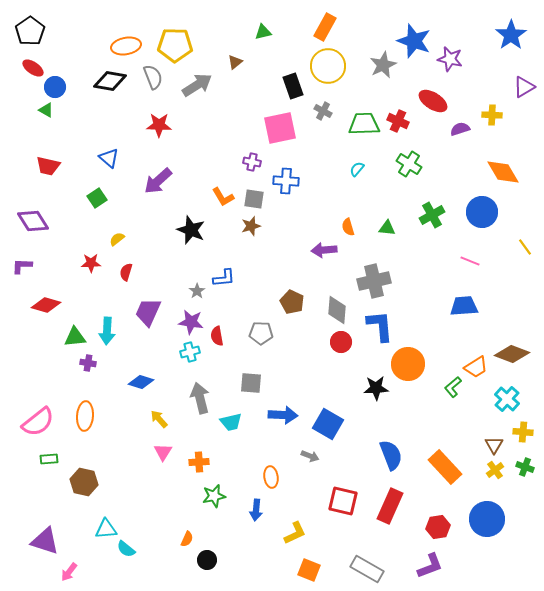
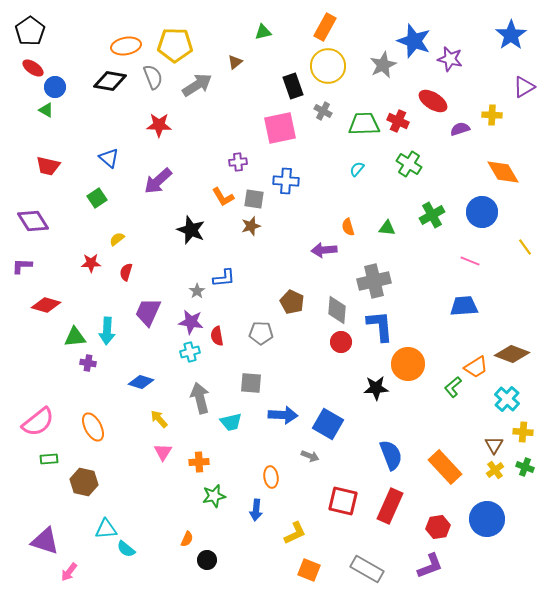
purple cross at (252, 162): moved 14 px left; rotated 18 degrees counterclockwise
orange ellipse at (85, 416): moved 8 px right, 11 px down; rotated 32 degrees counterclockwise
